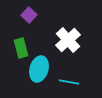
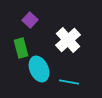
purple square: moved 1 px right, 5 px down
cyan ellipse: rotated 40 degrees counterclockwise
